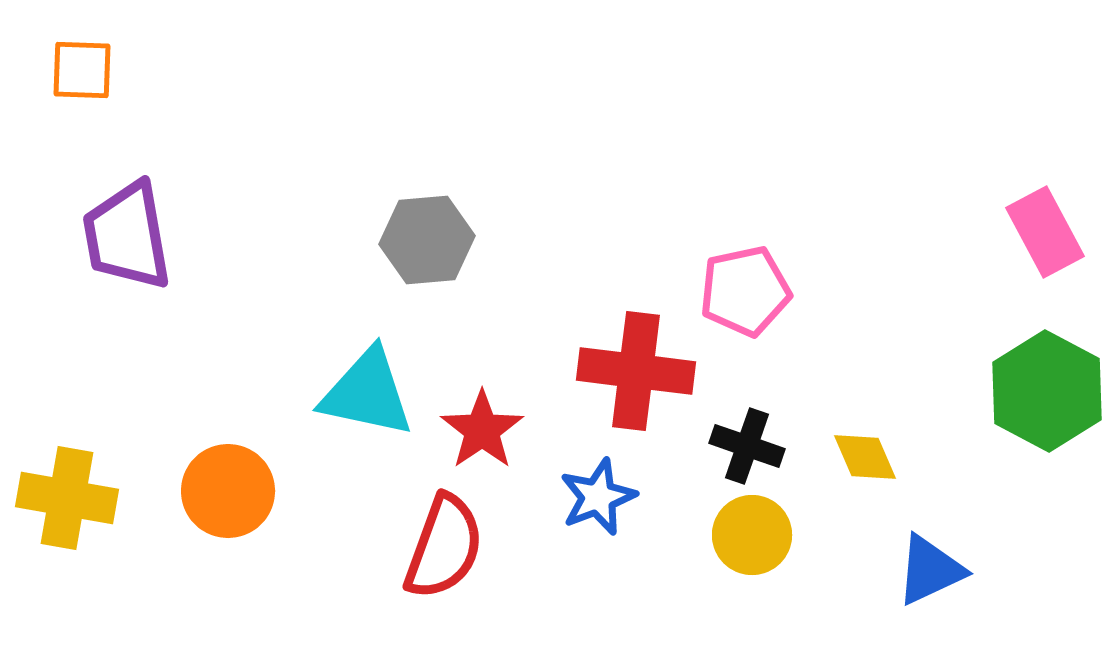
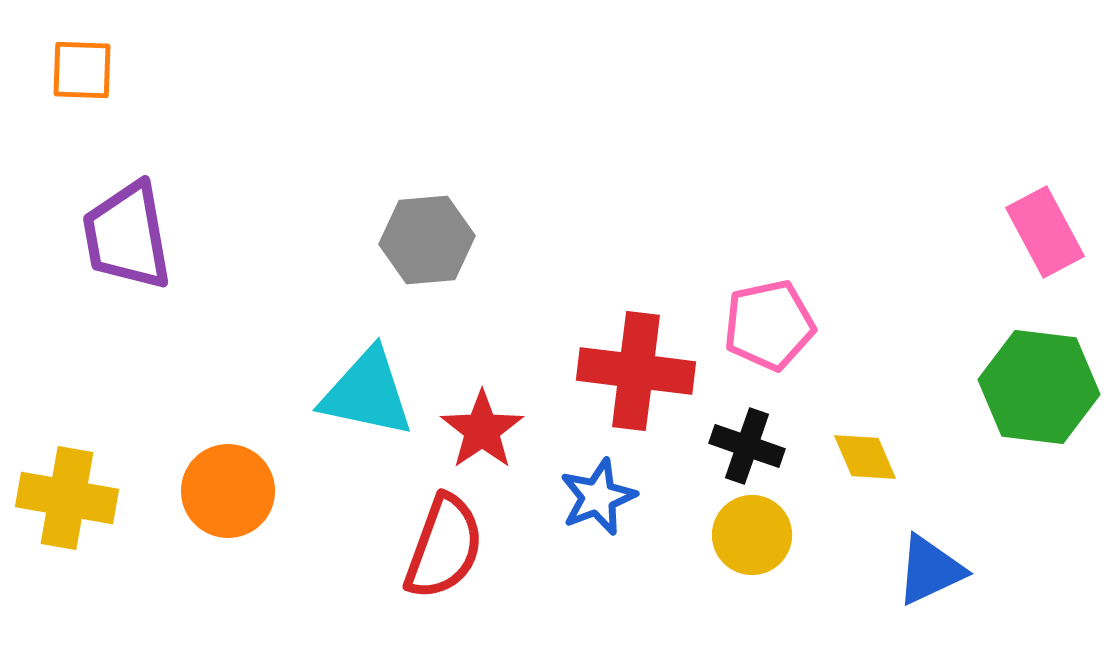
pink pentagon: moved 24 px right, 34 px down
green hexagon: moved 8 px left, 4 px up; rotated 21 degrees counterclockwise
